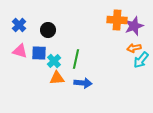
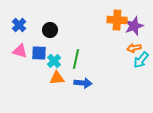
black circle: moved 2 px right
